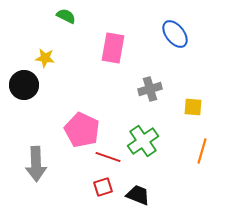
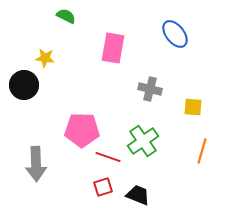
gray cross: rotated 30 degrees clockwise
pink pentagon: rotated 24 degrees counterclockwise
